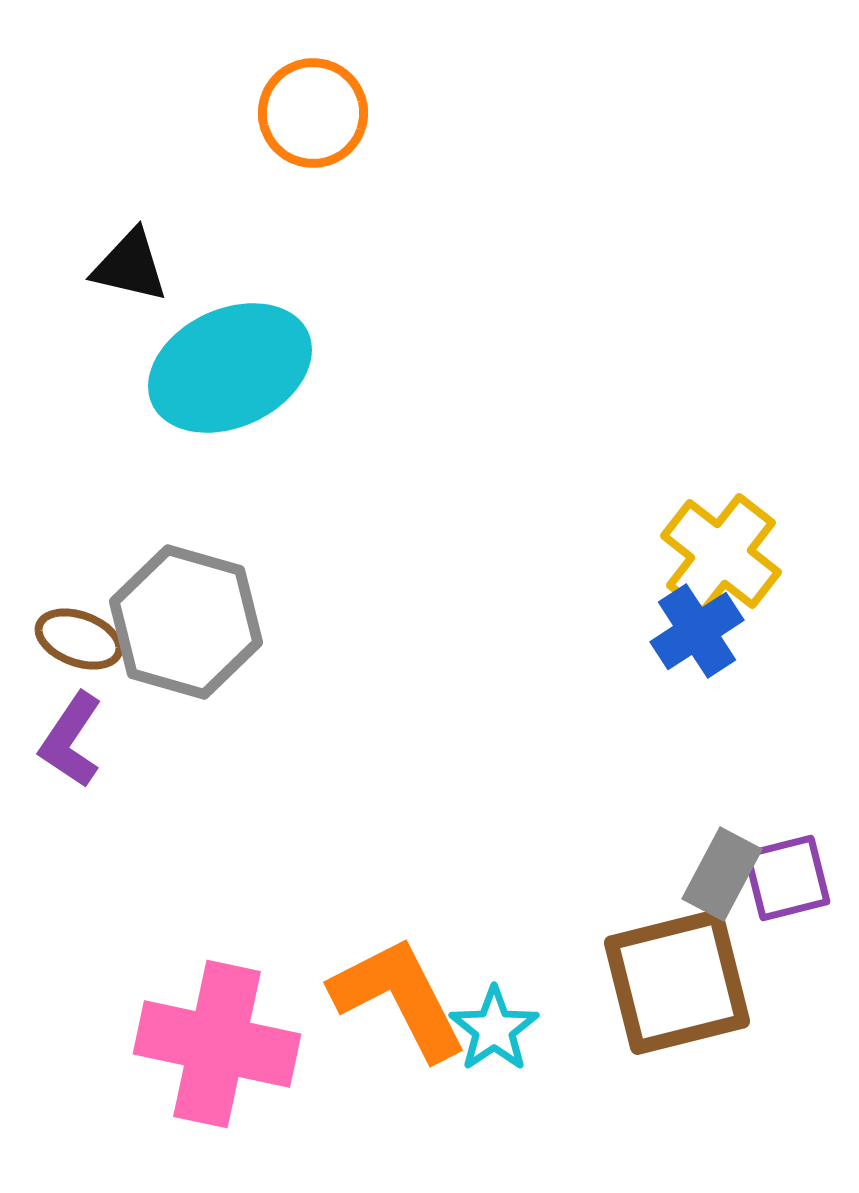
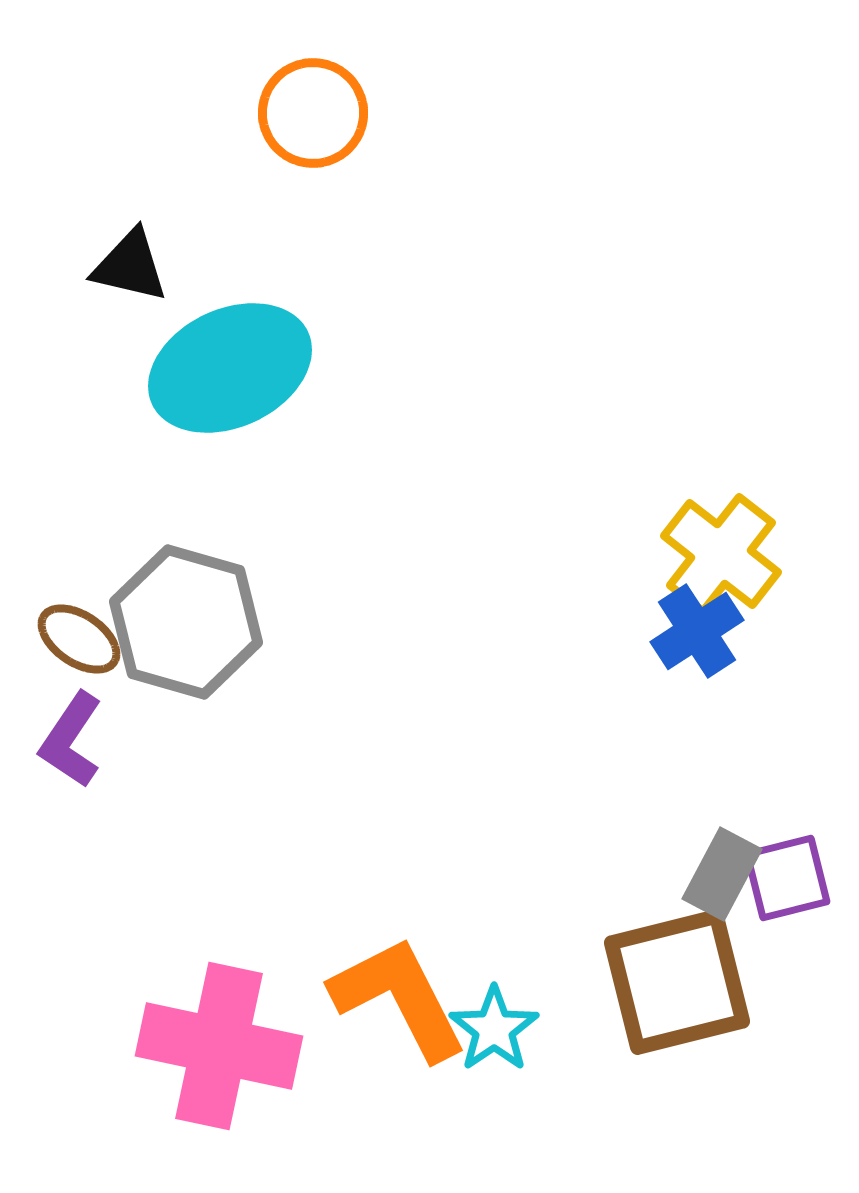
brown ellipse: rotated 14 degrees clockwise
pink cross: moved 2 px right, 2 px down
